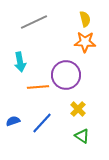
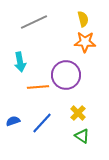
yellow semicircle: moved 2 px left
yellow cross: moved 4 px down
